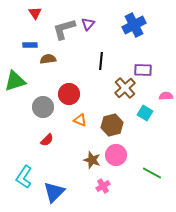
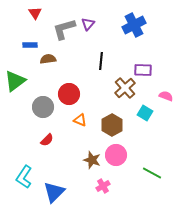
green triangle: rotated 20 degrees counterclockwise
pink semicircle: rotated 24 degrees clockwise
brown hexagon: rotated 15 degrees counterclockwise
